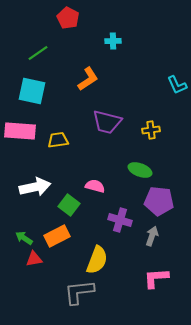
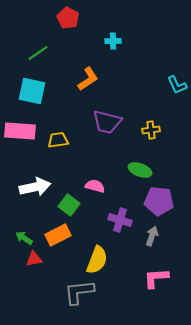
orange rectangle: moved 1 px right, 1 px up
